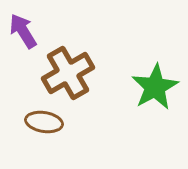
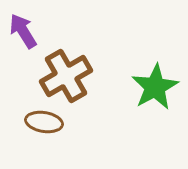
brown cross: moved 2 px left, 3 px down
